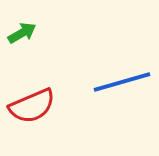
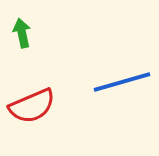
green arrow: rotated 72 degrees counterclockwise
